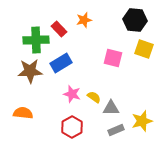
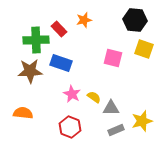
blue rectangle: rotated 50 degrees clockwise
pink star: rotated 12 degrees clockwise
red hexagon: moved 2 px left; rotated 10 degrees counterclockwise
